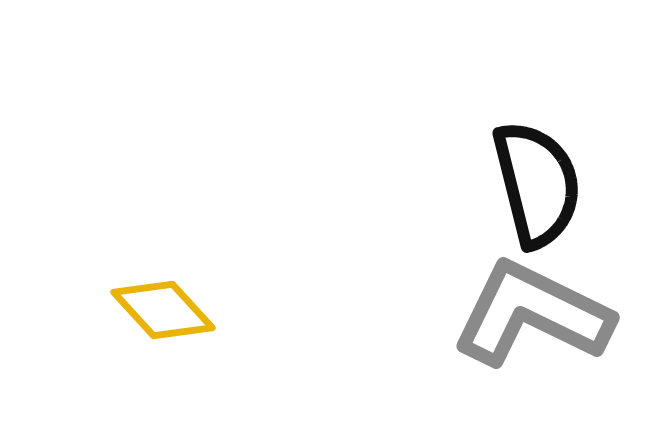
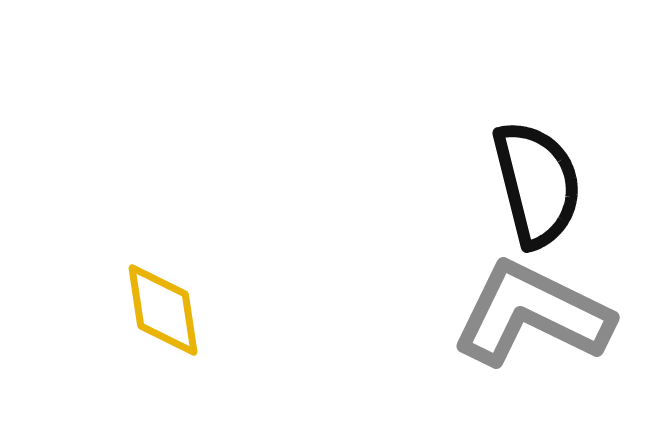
yellow diamond: rotated 34 degrees clockwise
